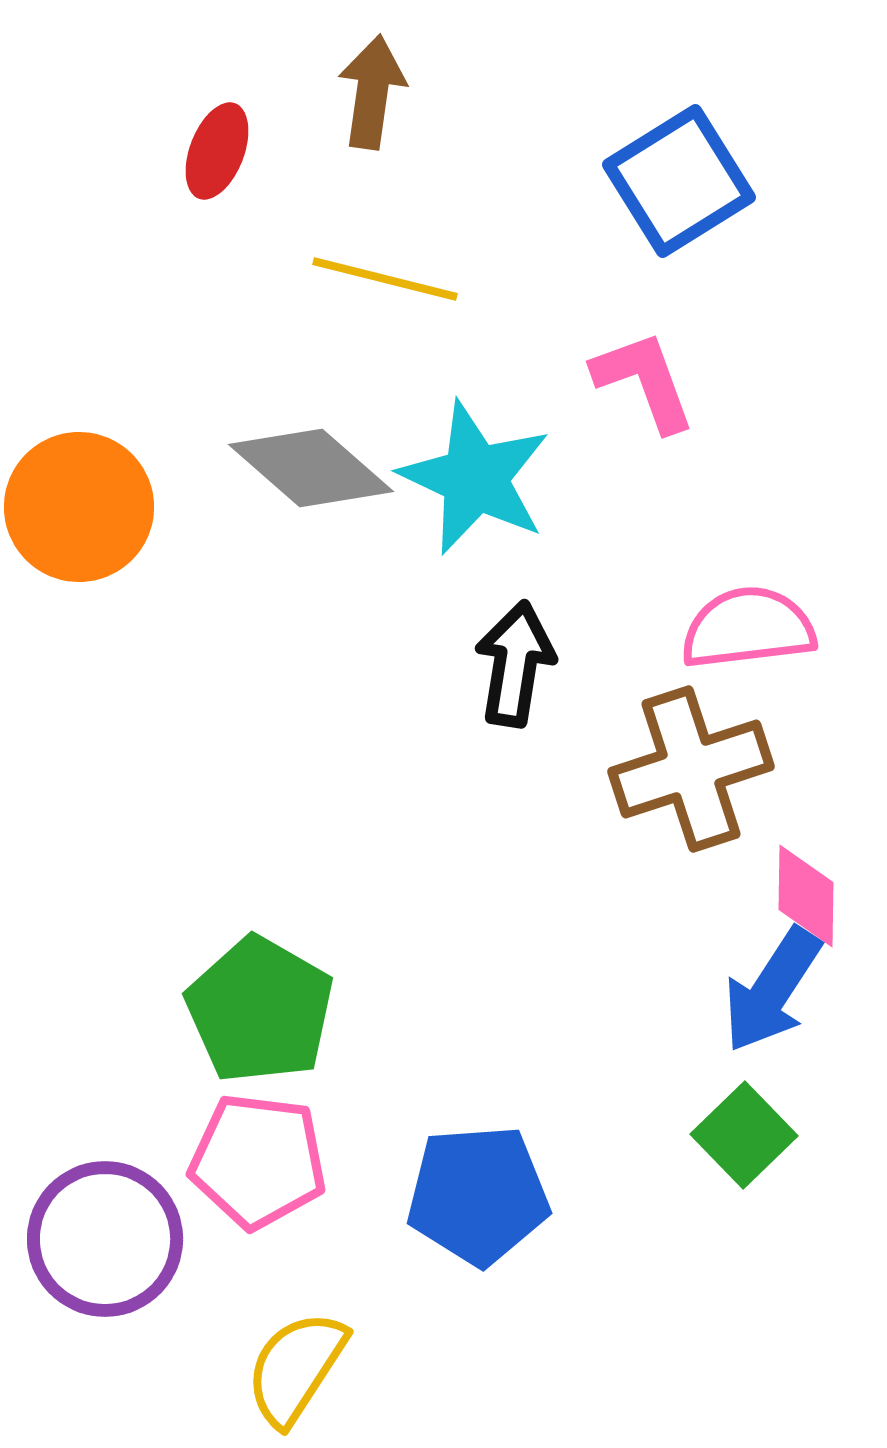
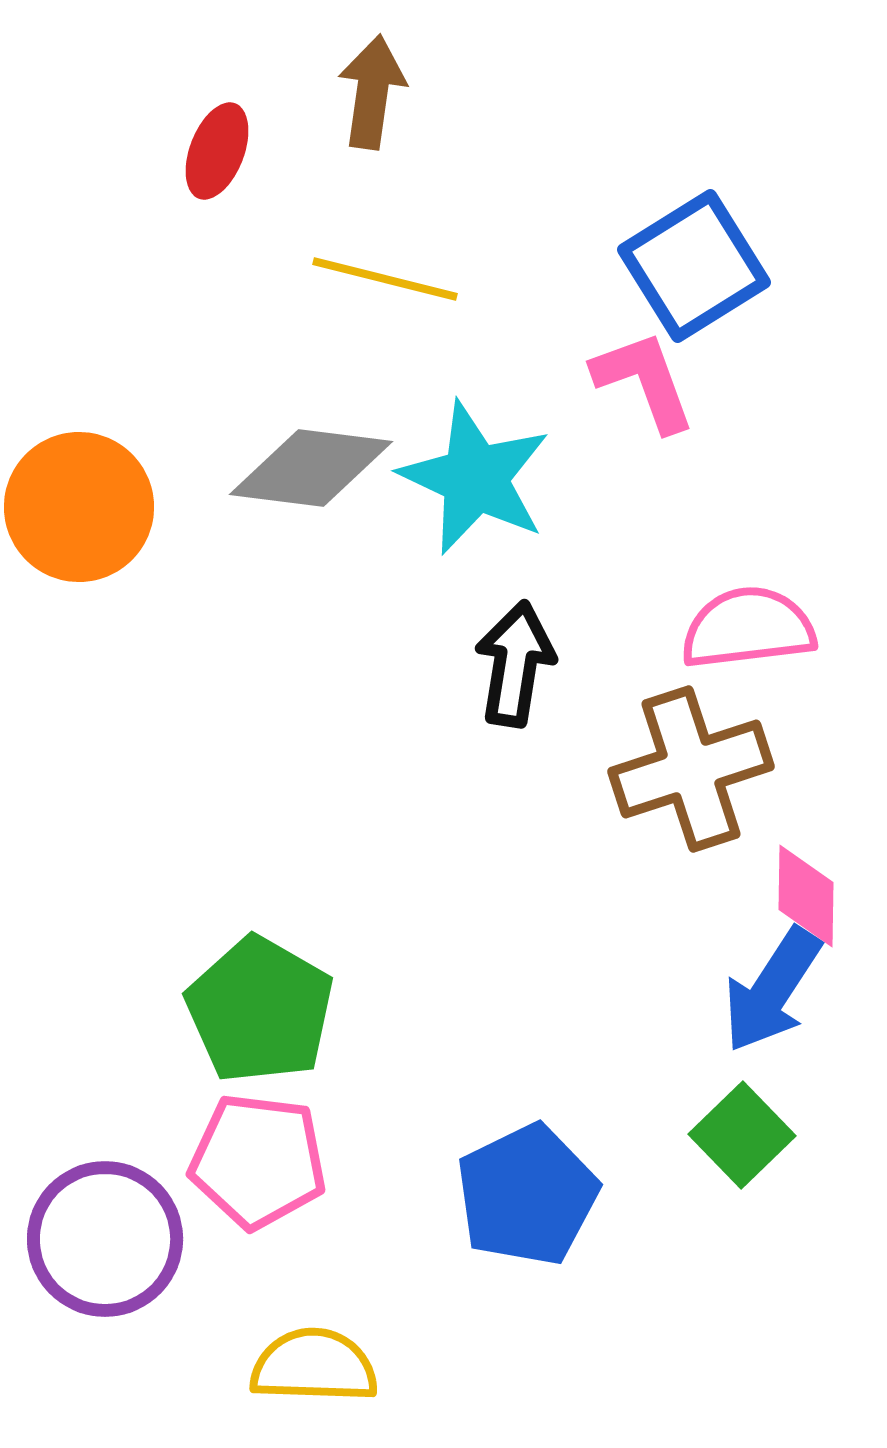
blue square: moved 15 px right, 85 px down
gray diamond: rotated 34 degrees counterclockwise
green square: moved 2 px left
blue pentagon: moved 49 px right; rotated 22 degrees counterclockwise
yellow semicircle: moved 18 px right, 2 px up; rotated 59 degrees clockwise
